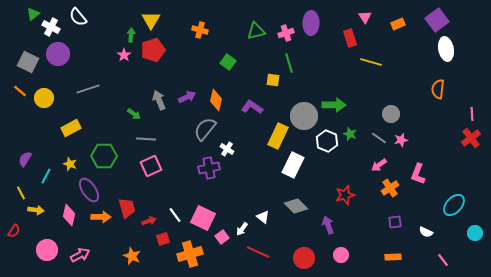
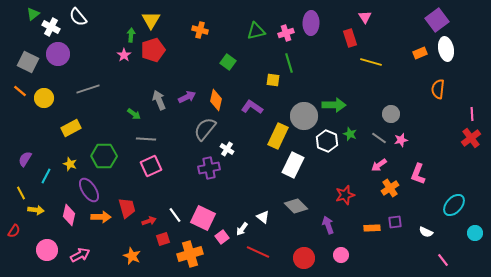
orange rectangle at (398, 24): moved 22 px right, 29 px down
orange rectangle at (393, 257): moved 21 px left, 29 px up
